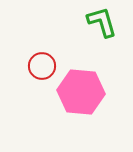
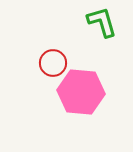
red circle: moved 11 px right, 3 px up
